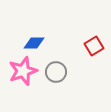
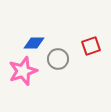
red square: moved 3 px left; rotated 12 degrees clockwise
gray circle: moved 2 px right, 13 px up
